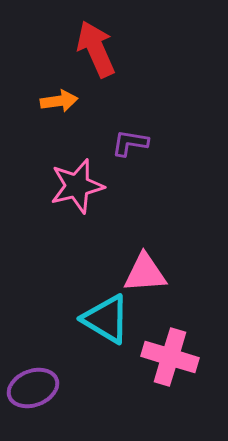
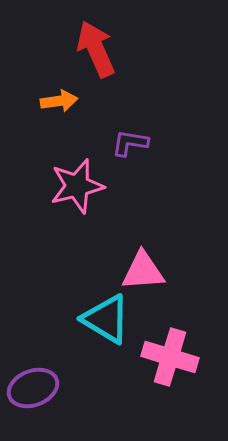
pink triangle: moved 2 px left, 2 px up
